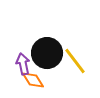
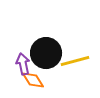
black circle: moved 1 px left
yellow line: rotated 68 degrees counterclockwise
